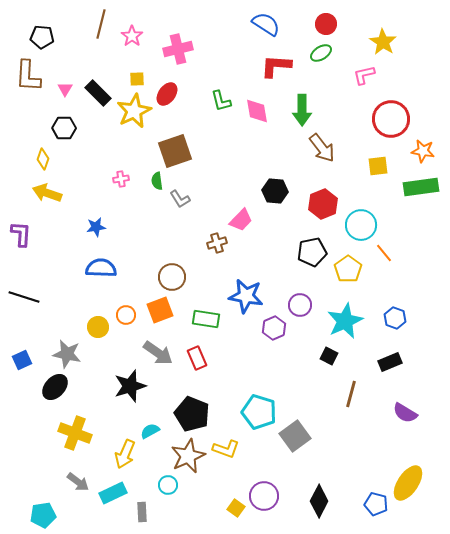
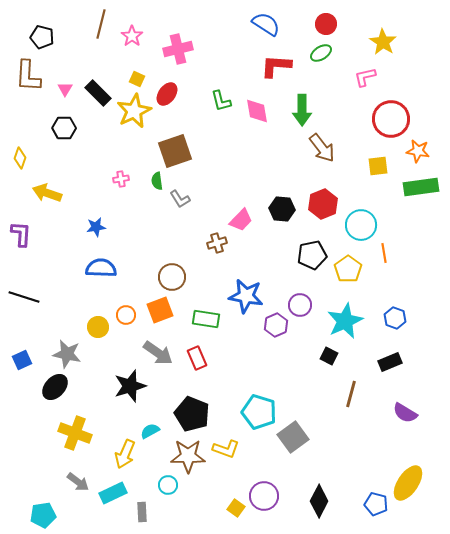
black pentagon at (42, 37): rotated 10 degrees clockwise
pink L-shape at (364, 75): moved 1 px right, 2 px down
yellow square at (137, 79): rotated 28 degrees clockwise
orange star at (423, 151): moved 5 px left
yellow diamond at (43, 159): moved 23 px left, 1 px up
black hexagon at (275, 191): moved 7 px right, 18 px down
black pentagon at (312, 252): moved 3 px down
orange line at (384, 253): rotated 30 degrees clockwise
purple hexagon at (274, 328): moved 2 px right, 3 px up
gray square at (295, 436): moved 2 px left, 1 px down
brown star at (188, 456): rotated 24 degrees clockwise
